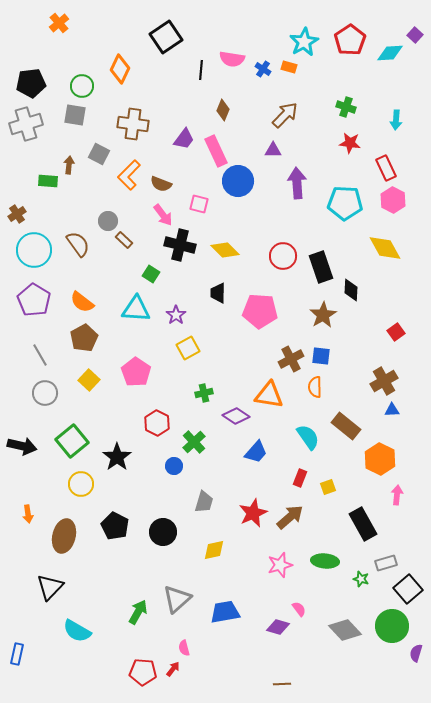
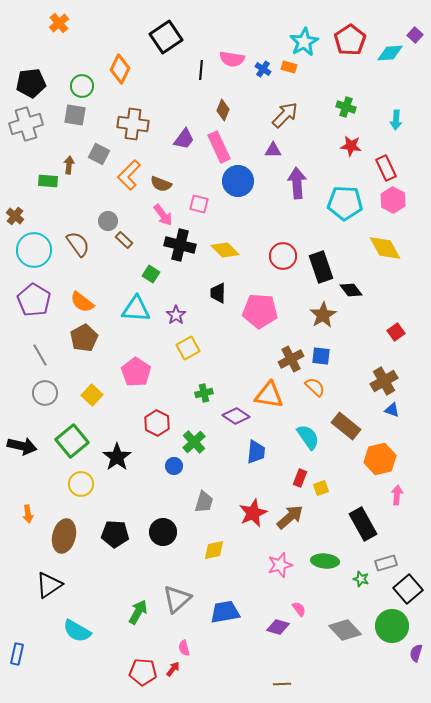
red star at (350, 143): moved 1 px right, 3 px down
pink rectangle at (216, 151): moved 3 px right, 4 px up
brown cross at (17, 214): moved 2 px left, 2 px down; rotated 18 degrees counterclockwise
black diamond at (351, 290): rotated 40 degrees counterclockwise
yellow square at (89, 380): moved 3 px right, 15 px down
orange semicircle at (315, 387): rotated 135 degrees clockwise
blue triangle at (392, 410): rotated 21 degrees clockwise
blue trapezoid at (256, 452): rotated 35 degrees counterclockwise
orange hexagon at (380, 459): rotated 20 degrees clockwise
yellow square at (328, 487): moved 7 px left, 1 px down
black pentagon at (115, 526): moved 8 px down; rotated 24 degrees counterclockwise
black triangle at (50, 587): moved 1 px left, 2 px up; rotated 12 degrees clockwise
